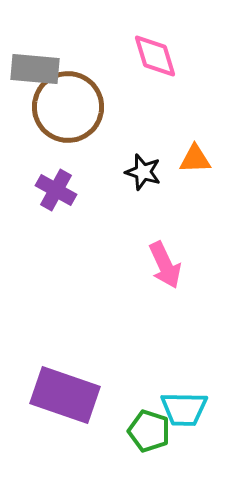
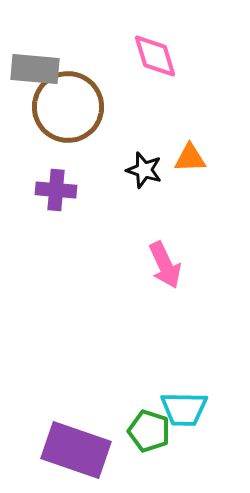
orange triangle: moved 5 px left, 1 px up
black star: moved 1 px right, 2 px up
purple cross: rotated 24 degrees counterclockwise
purple rectangle: moved 11 px right, 55 px down
